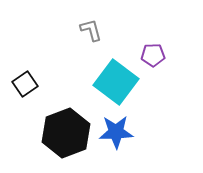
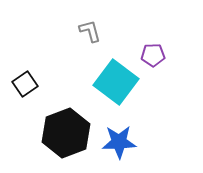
gray L-shape: moved 1 px left, 1 px down
blue star: moved 3 px right, 10 px down
